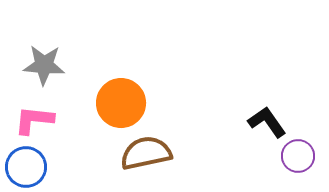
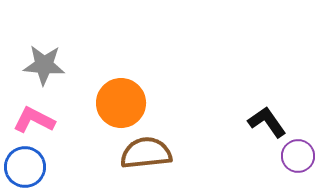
pink L-shape: rotated 21 degrees clockwise
brown semicircle: rotated 6 degrees clockwise
blue circle: moved 1 px left
